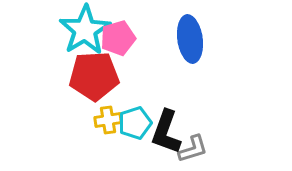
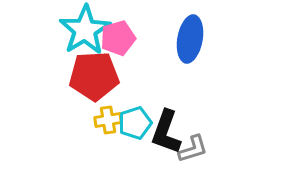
blue ellipse: rotated 18 degrees clockwise
